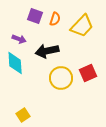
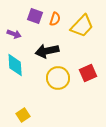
purple arrow: moved 5 px left, 5 px up
cyan diamond: moved 2 px down
yellow circle: moved 3 px left
